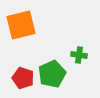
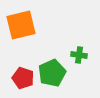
green pentagon: moved 1 px up
